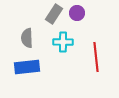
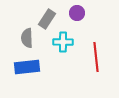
gray rectangle: moved 7 px left, 5 px down
